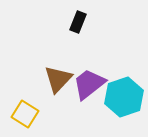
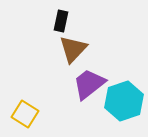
black rectangle: moved 17 px left, 1 px up; rotated 10 degrees counterclockwise
brown triangle: moved 15 px right, 30 px up
cyan hexagon: moved 4 px down
